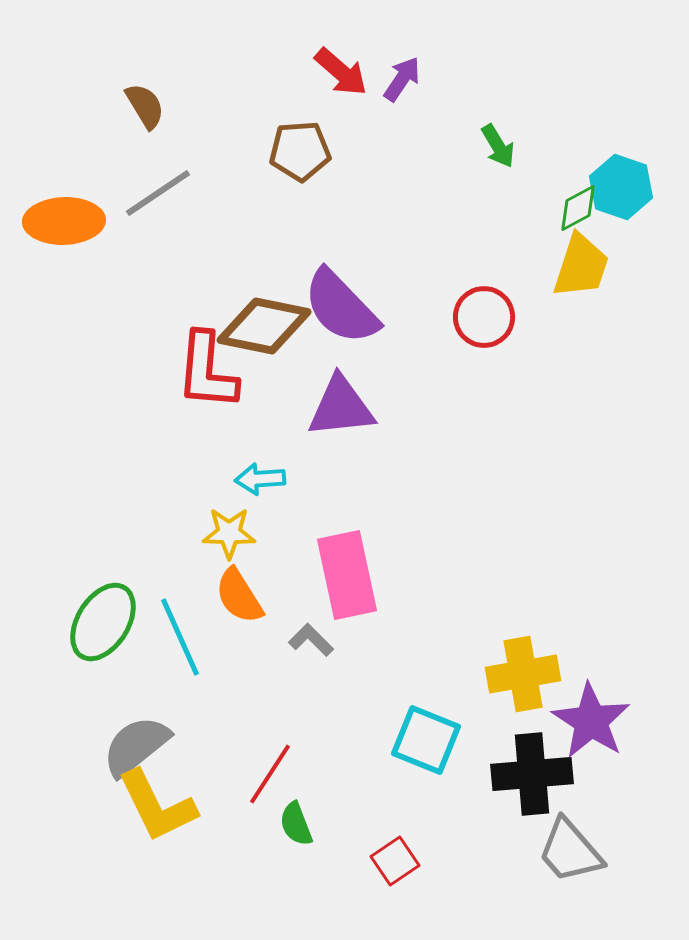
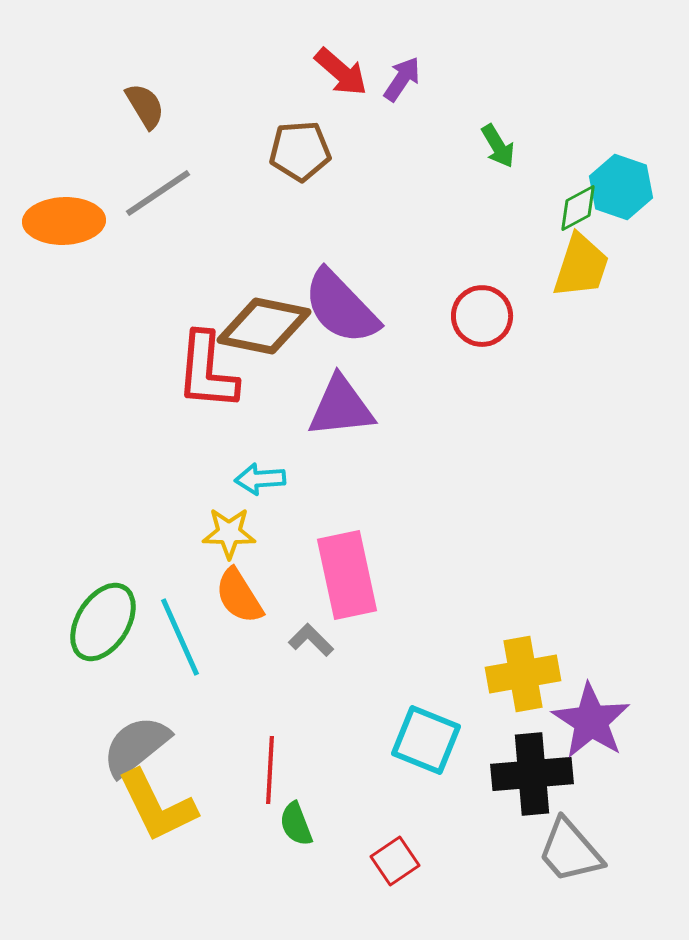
red circle: moved 2 px left, 1 px up
red line: moved 4 px up; rotated 30 degrees counterclockwise
